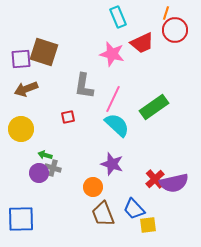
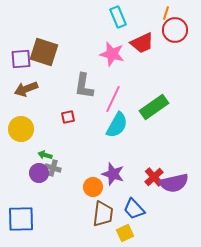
cyan semicircle: rotated 76 degrees clockwise
purple star: moved 1 px right, 10 px down
red cross: moved 1 px left, 2 px up
brown trapezoid: rotated 152 degrees counterclockwise
yellow square: moved 23 px left, 8 px down; rotated 18 degrees counterclockwise
